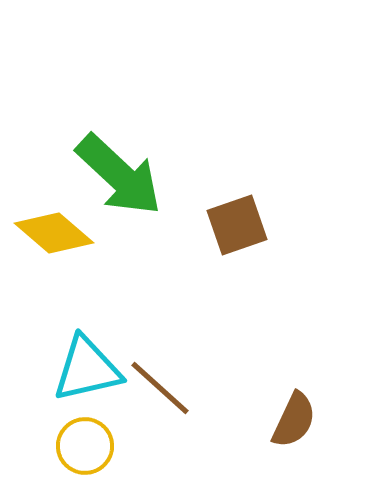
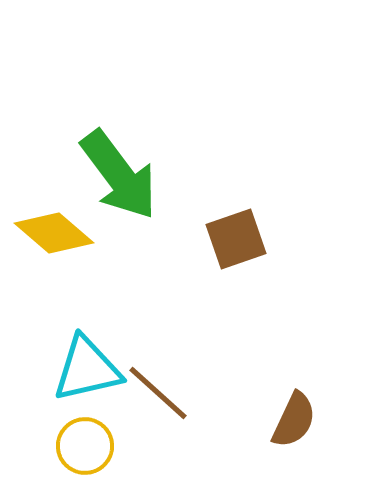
green arrow: rotated 10 degrees clockwise
brown square: moved 1 px left, 14 px down
brown line: moved 2 px left, 5 px down
